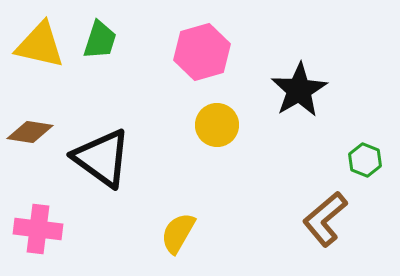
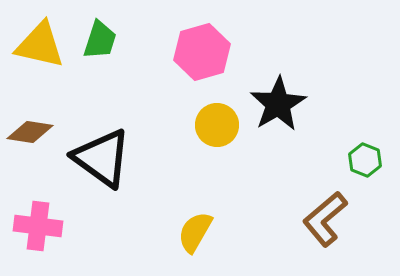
black star: moved 21 px left, 14 px down
pink cross: moved 3 px up
yellow semicircle: moved 17 px right, 1 px up
